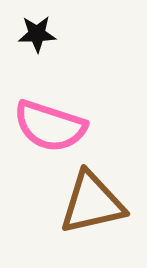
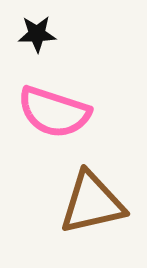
pink semicircle: moved 4 px right, 14 px up
